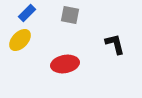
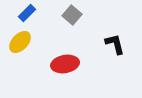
gray square: moved 2 px right; rotated 30 degrees clockwise
yellow ellipse: moved 2 px down
